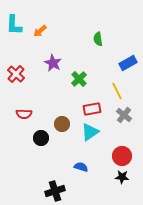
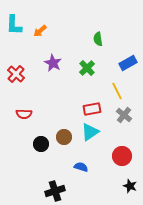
green cross: moved 8 px right, 11 px up
brown circle: moved 2 px right, 13 px down
black circle: moved 6 px down
black star: moved 8 px right, 9 px down; rotated 16 degrees clockwise
